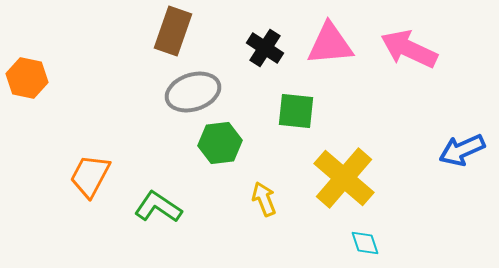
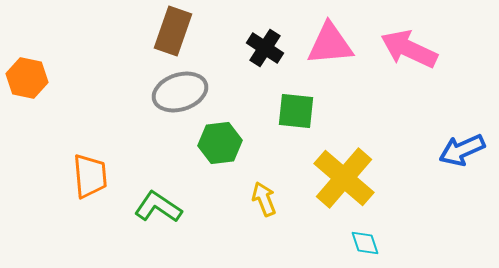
gray ellipse: moved 13 px left
orange trapezoid: rotated 147 degrees clockwise
